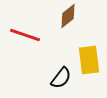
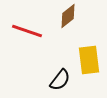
red line: moved 2 px right, 4 px up
black semicircle: moved 1 px left, 2 px down
